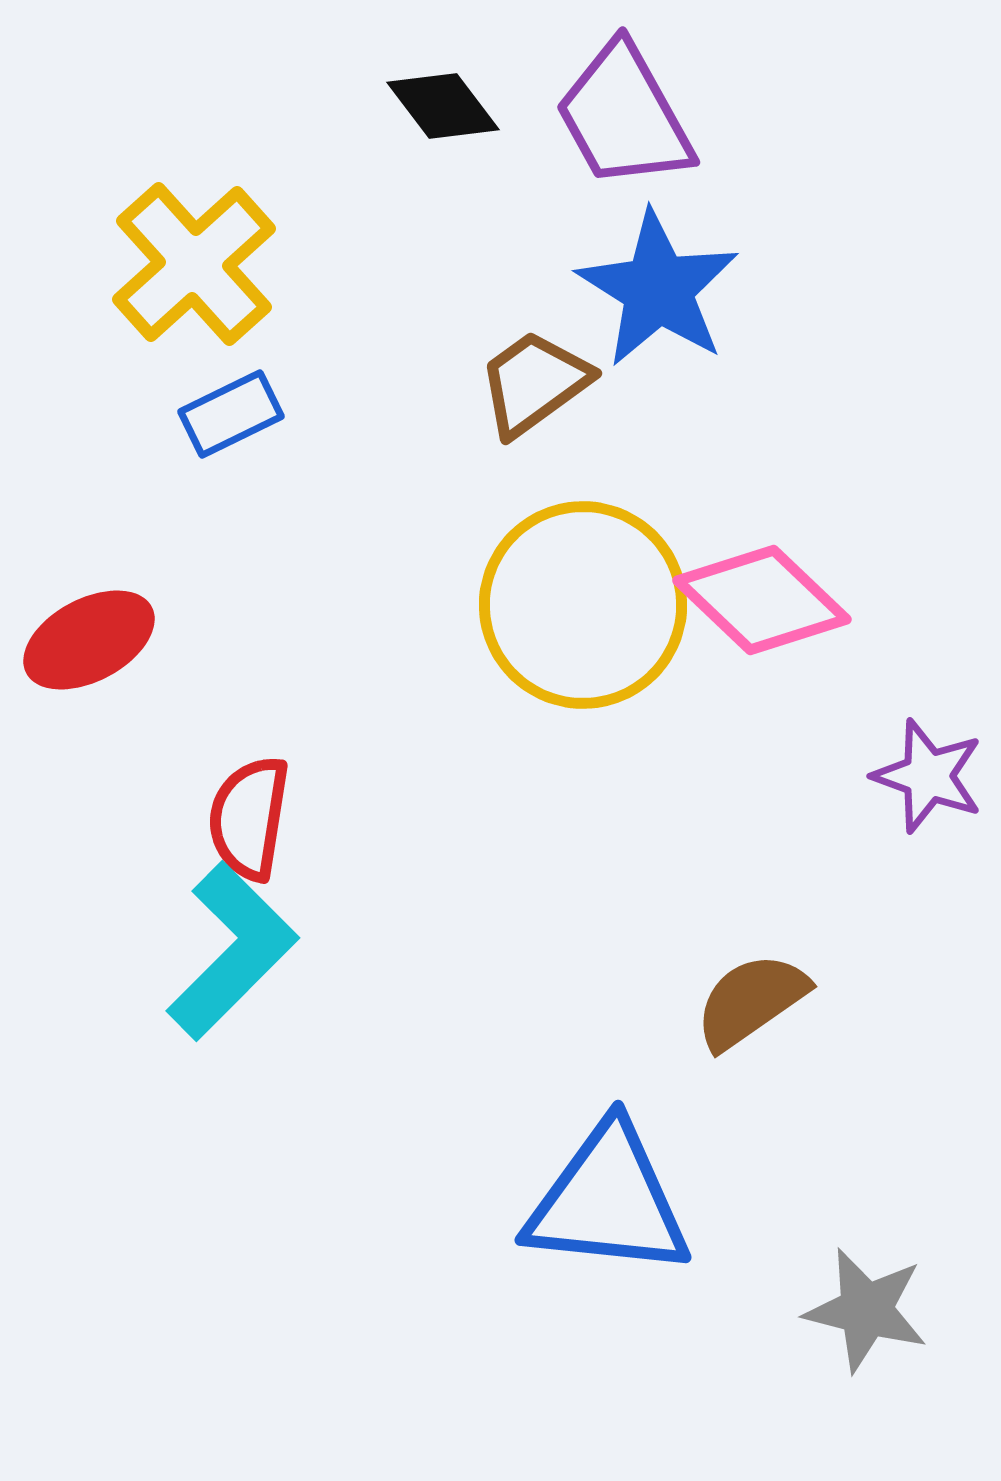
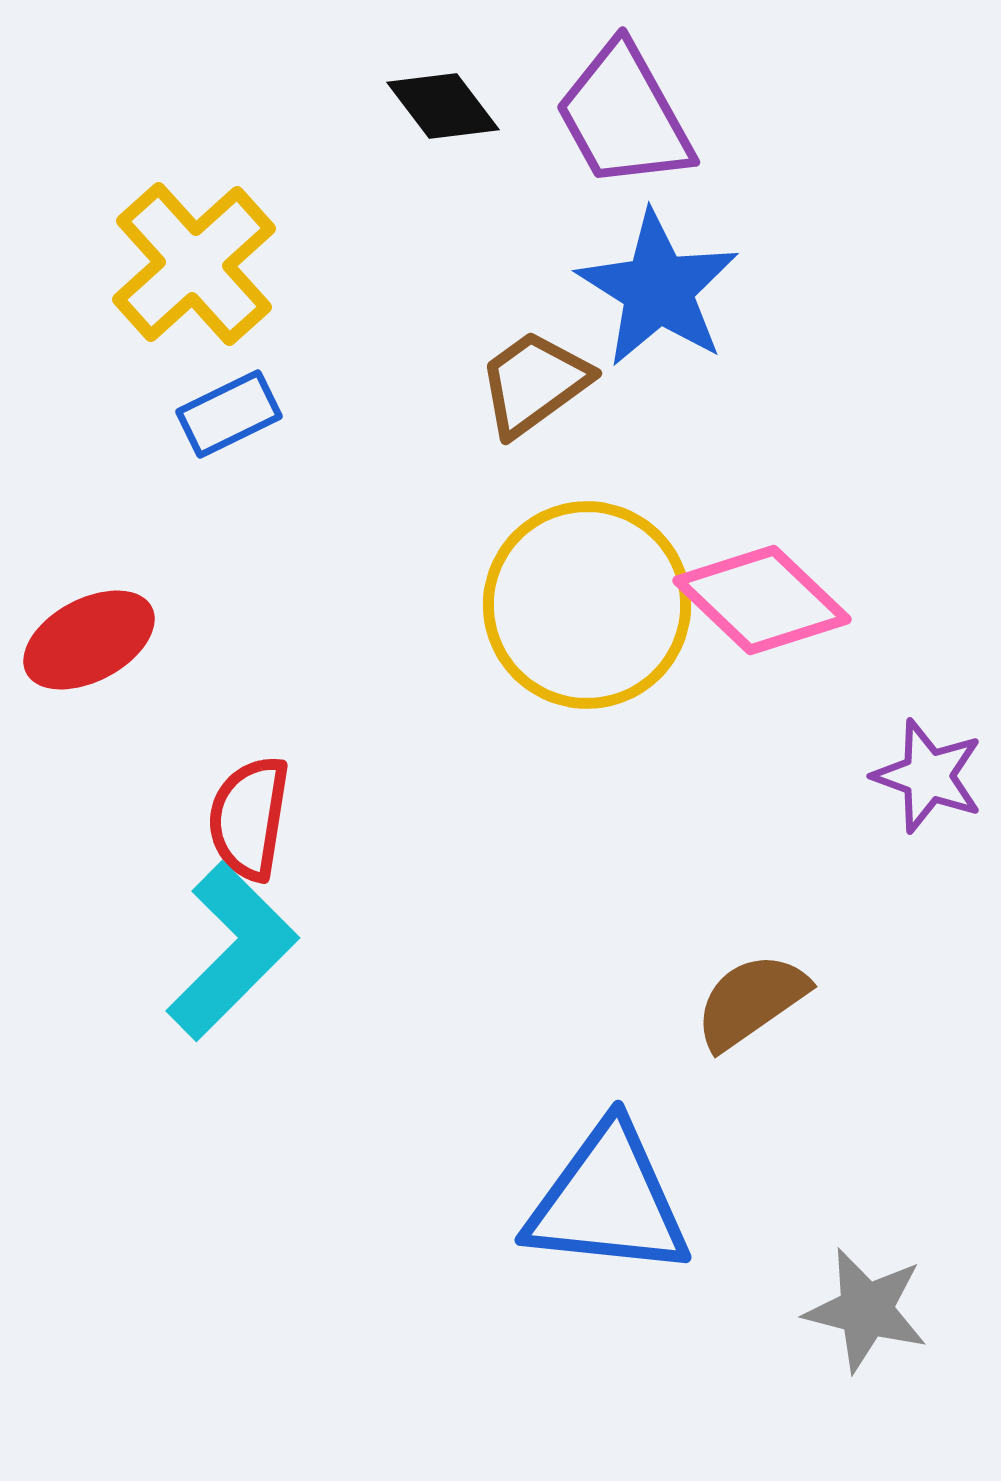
blue rectangle: moved 2 px left
yellow circle: moved 4 px right
